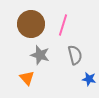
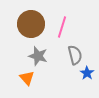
pink line: moved 1 px left, 2 px down
gray star: moved 2 px left, 1 px down
blue star: moved 2 px left, 6 px up; rotated 24 degrees clockwise
